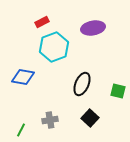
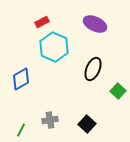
purple ellipse: moved 2 px right, 4 px up; rotated 35 degrees clockwise
cyan hexagon: rotated 16 degrees counterclockwise
blue diamond: moved 2 px left, 2 px down; rotated 40 degrees counterclockwise
black ellipse: moved 11 px right, 15 px up
green square: rotated 28 degrees clockwise
black square: moved 3 px left, 6 px down
